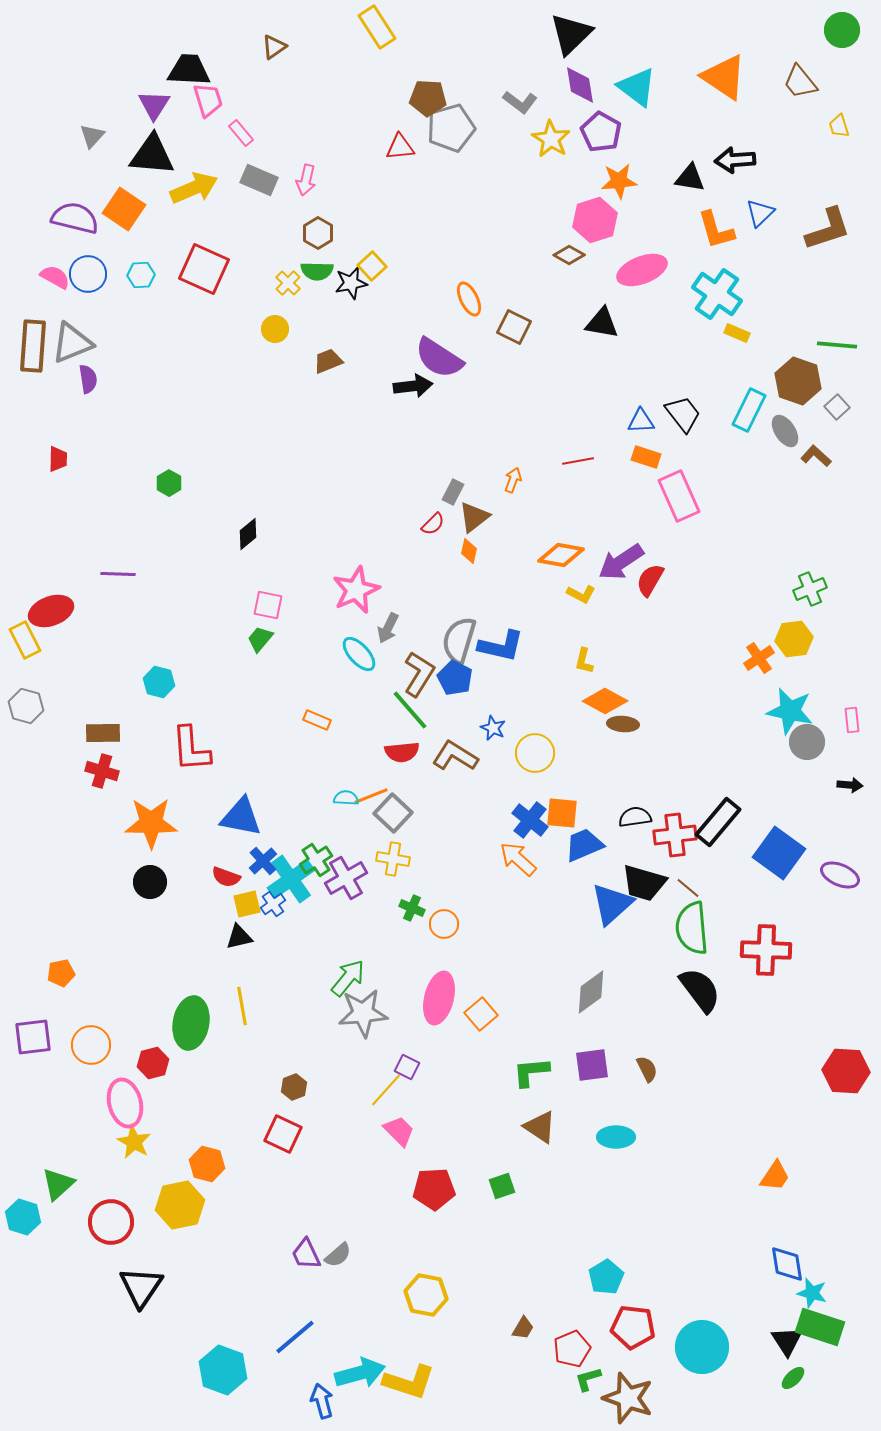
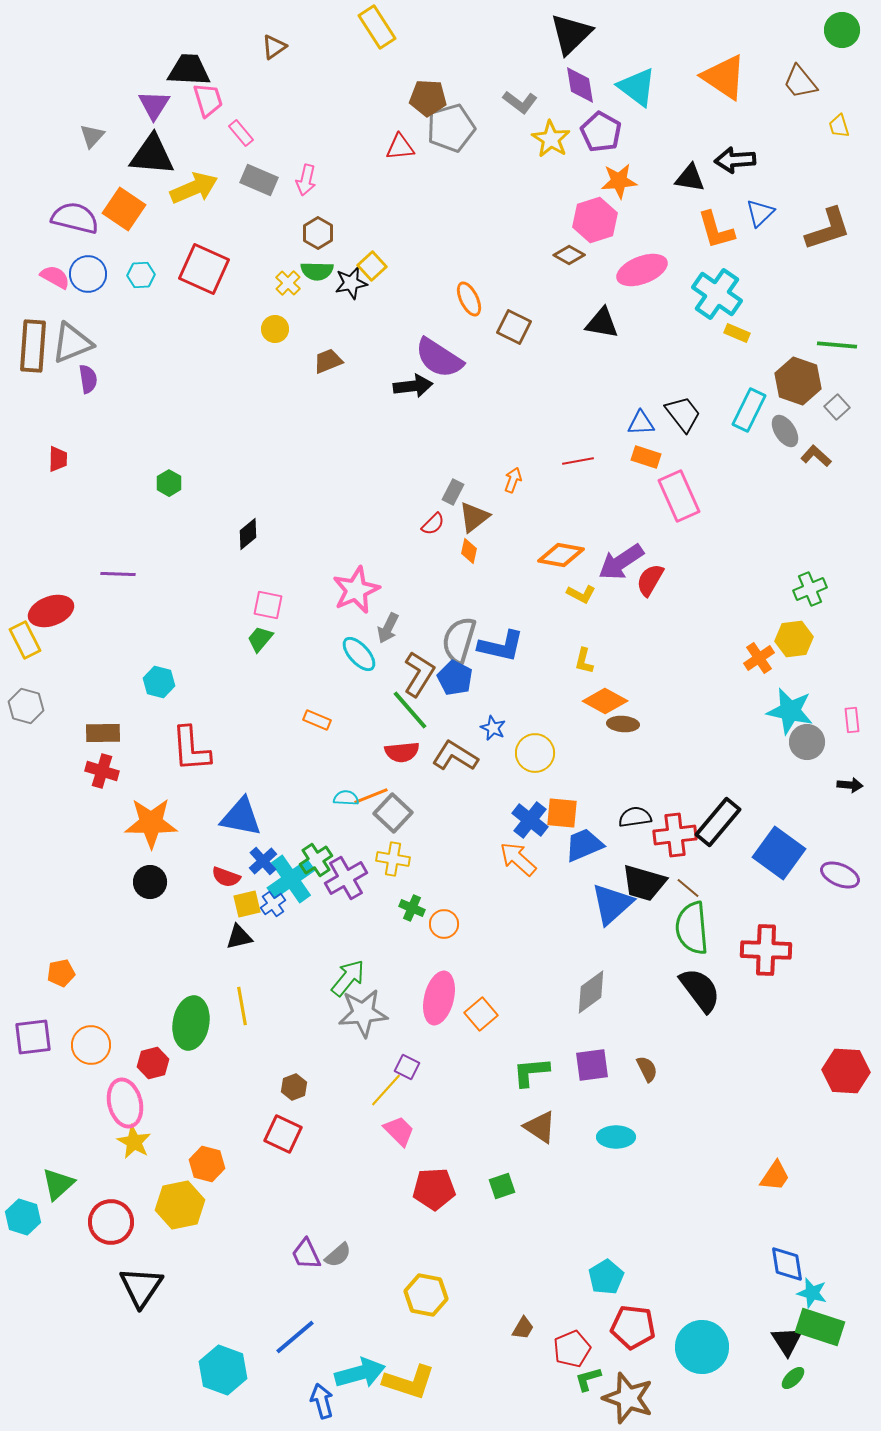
blue triangle at (641, 421): moved 2 px down
